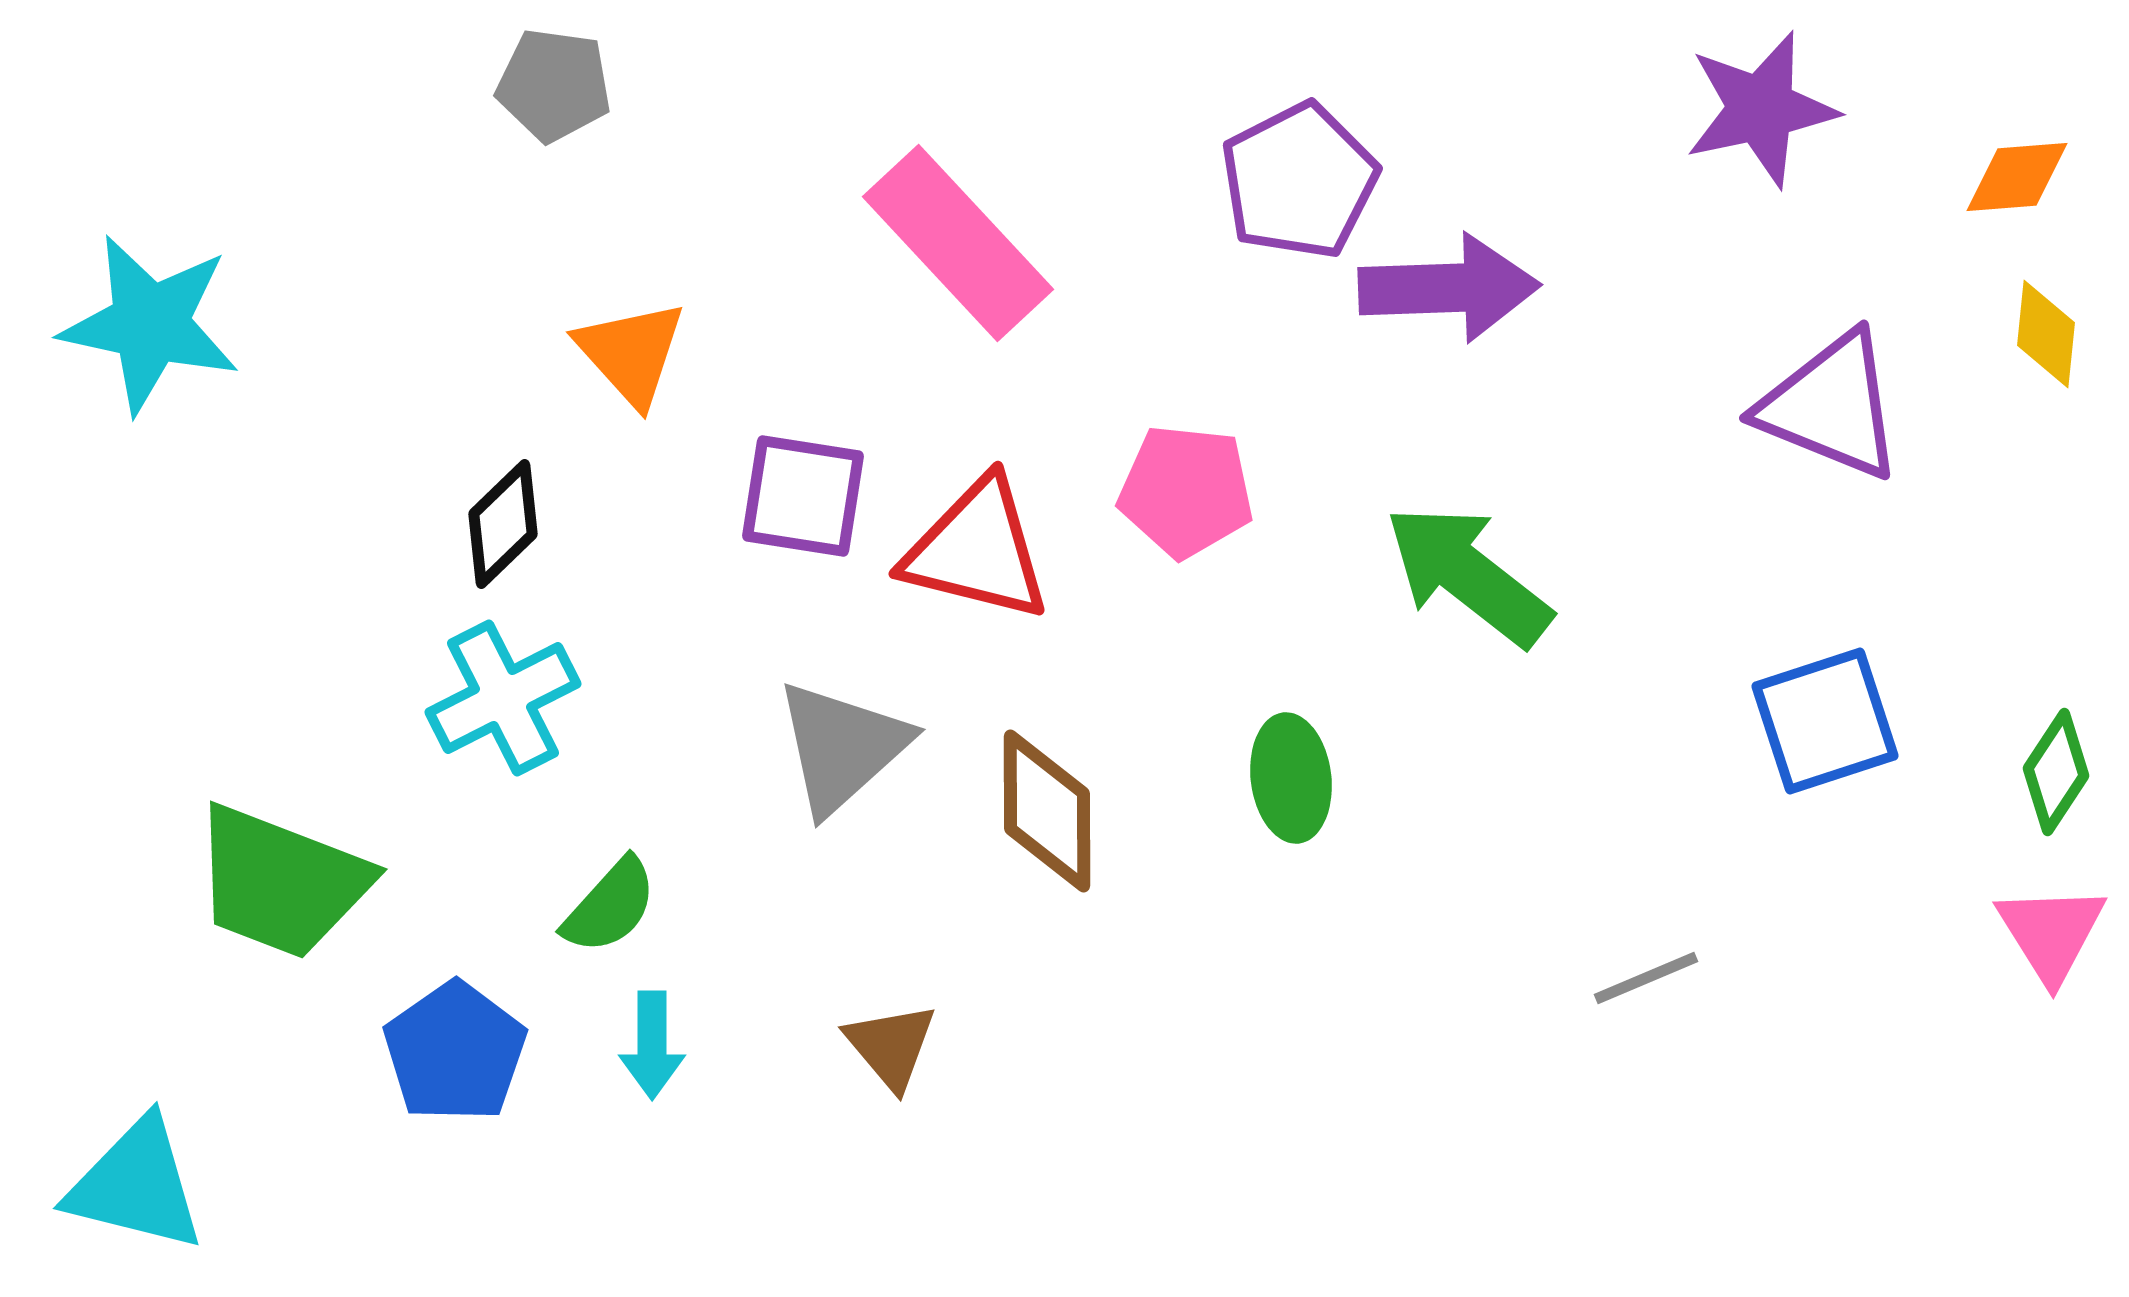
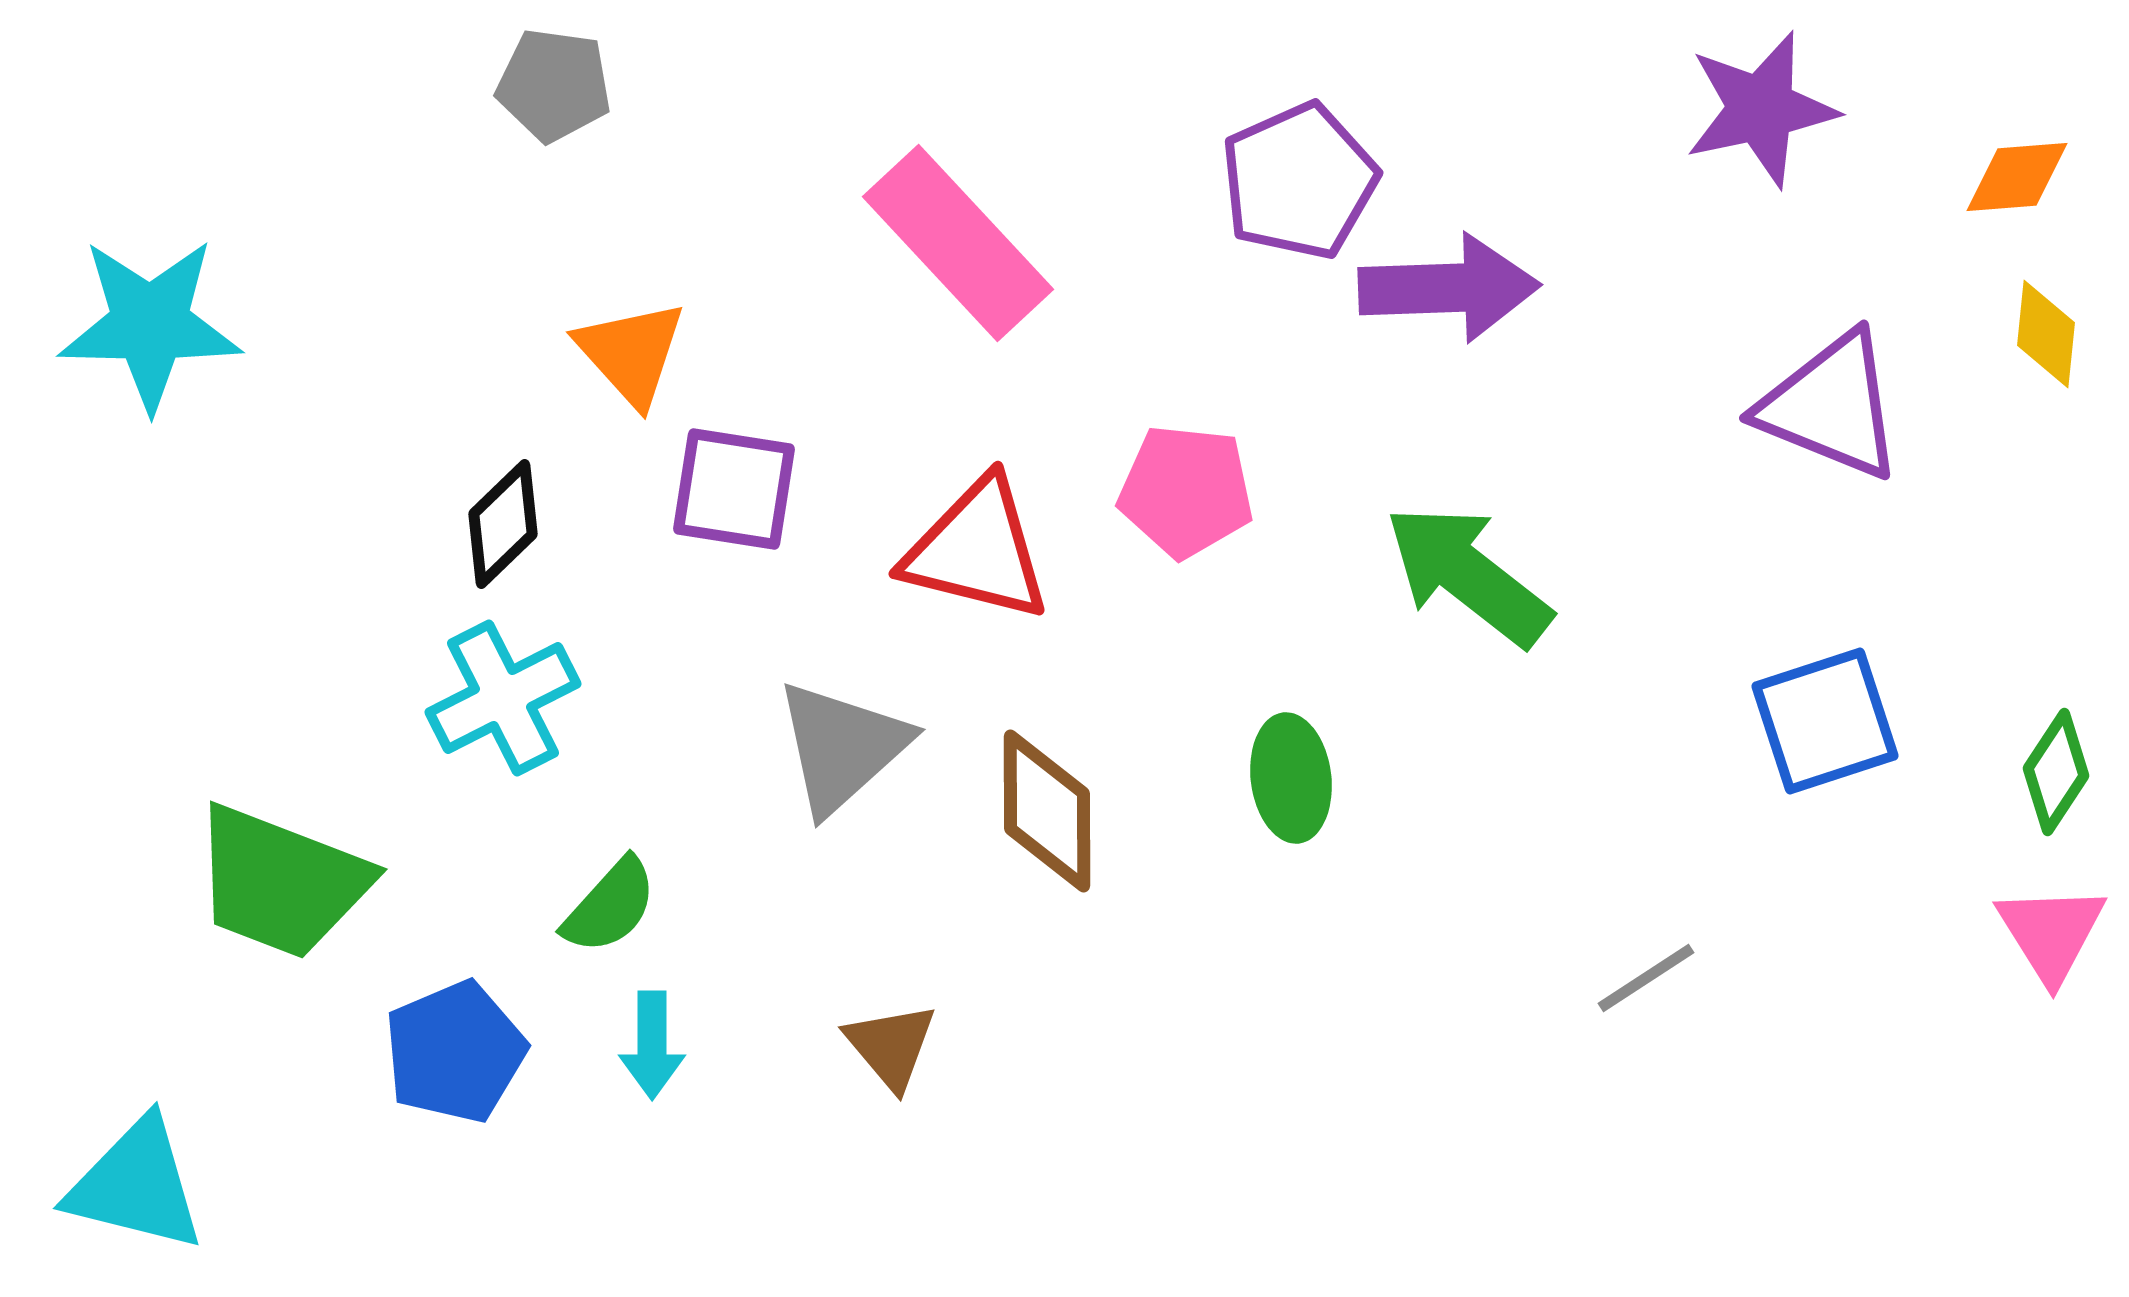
purple pentagon: rotated 3 degrees clockwise
cyan star: rotated 11 degrees counterclockwise
purple square: moved 69 px left, 7 px up
gray line: rotated 10 degrees counterclockwise
blue pentagon: rotated 12 degrees clockwise
